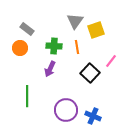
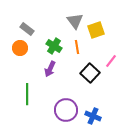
gray triangle: rotated 12 degrees counterclockwise
green cross: rotated 28 degrees clockwise
green line: moved 2 px up
